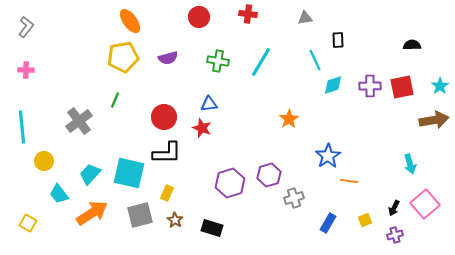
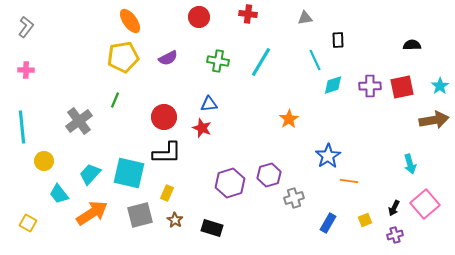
purple semicircle at (168, 58): rotated 12 degrees counterclockwise
